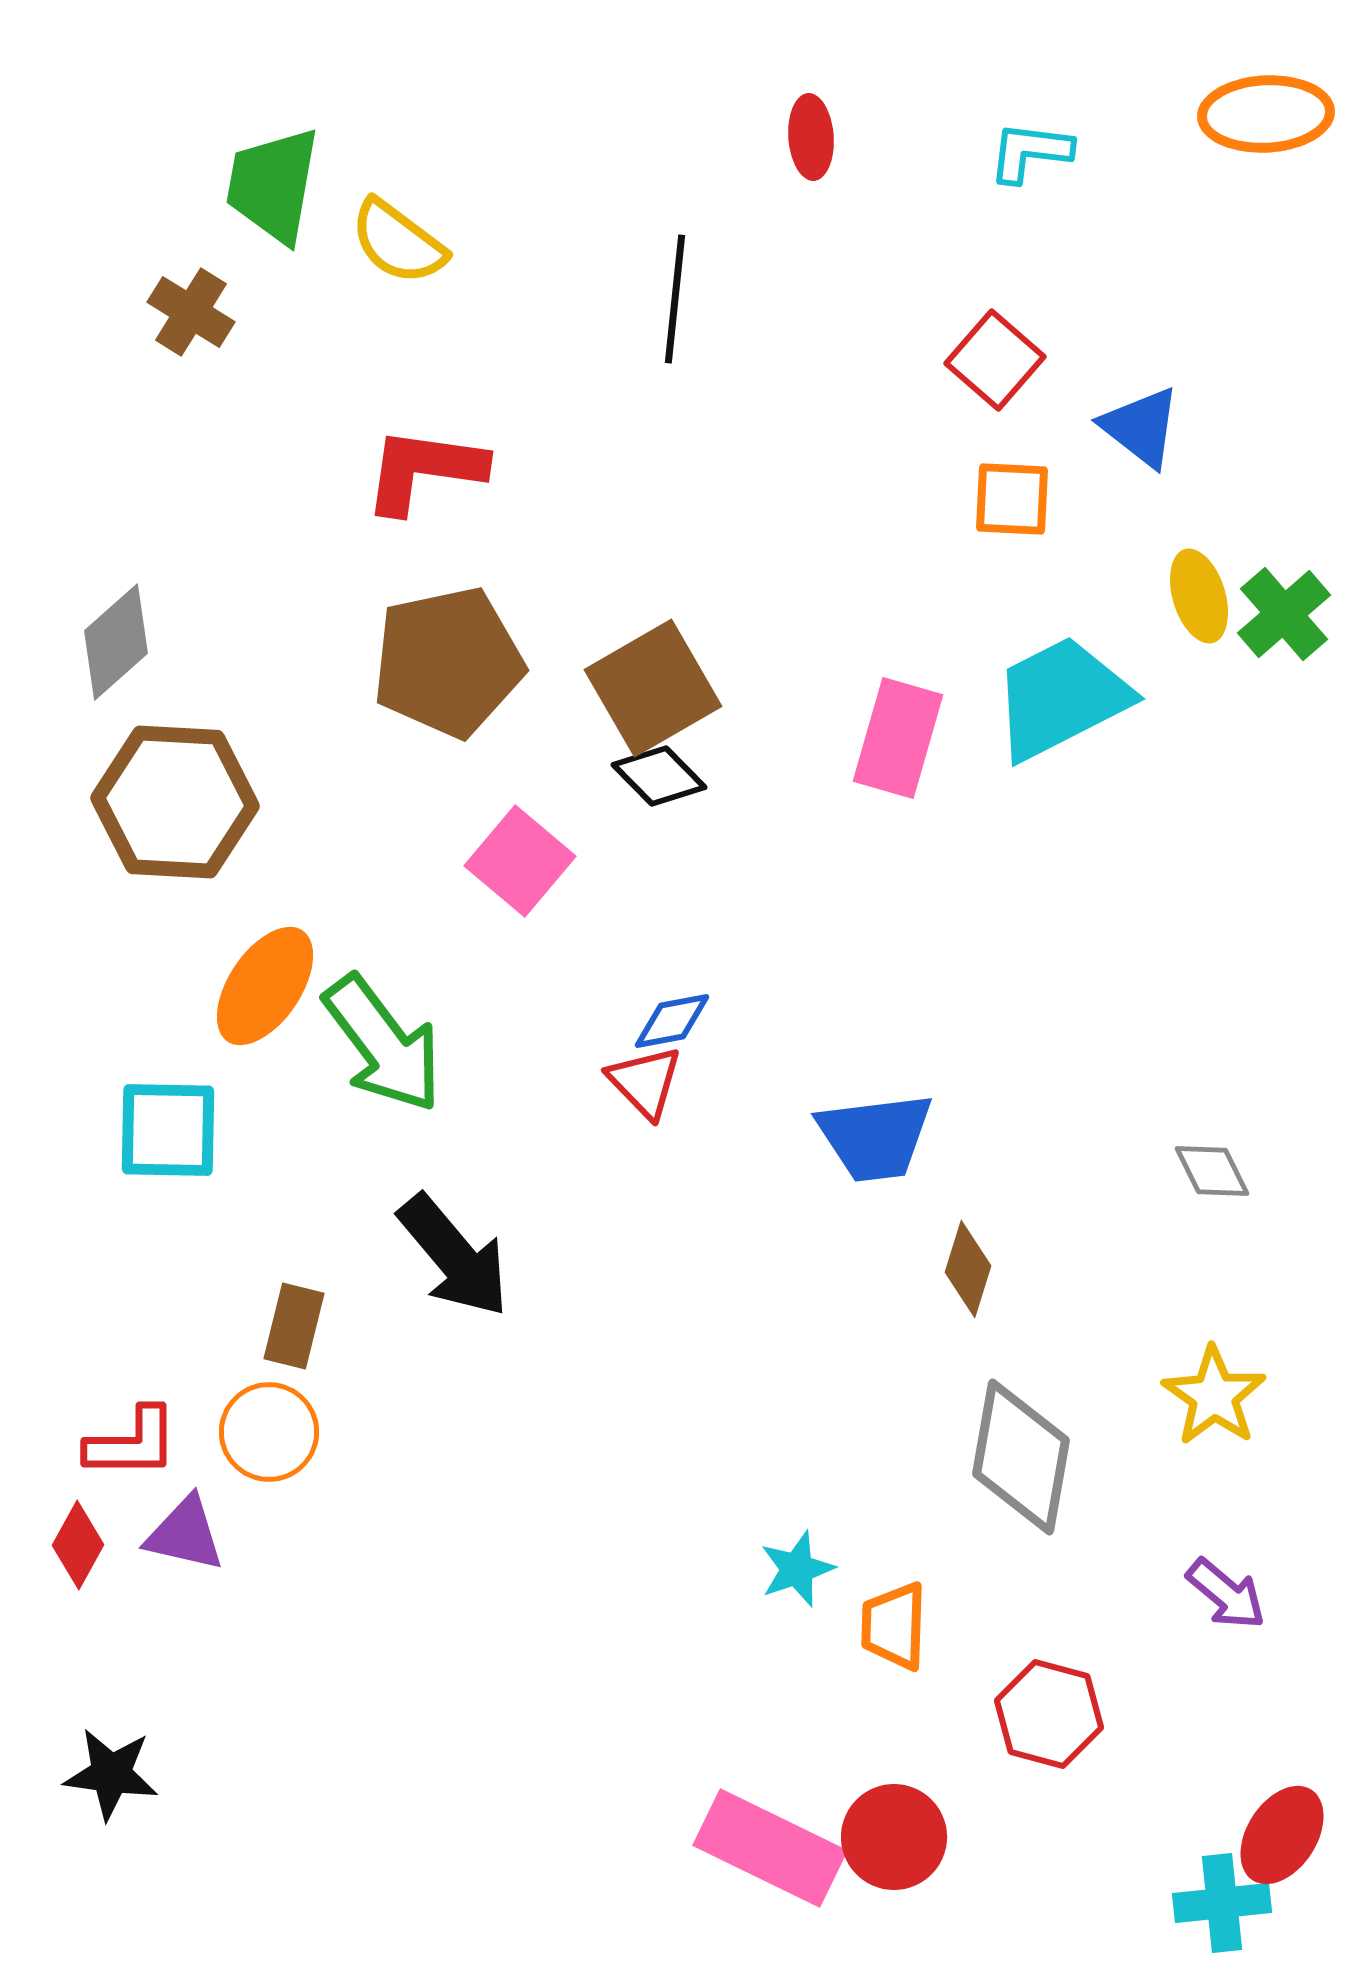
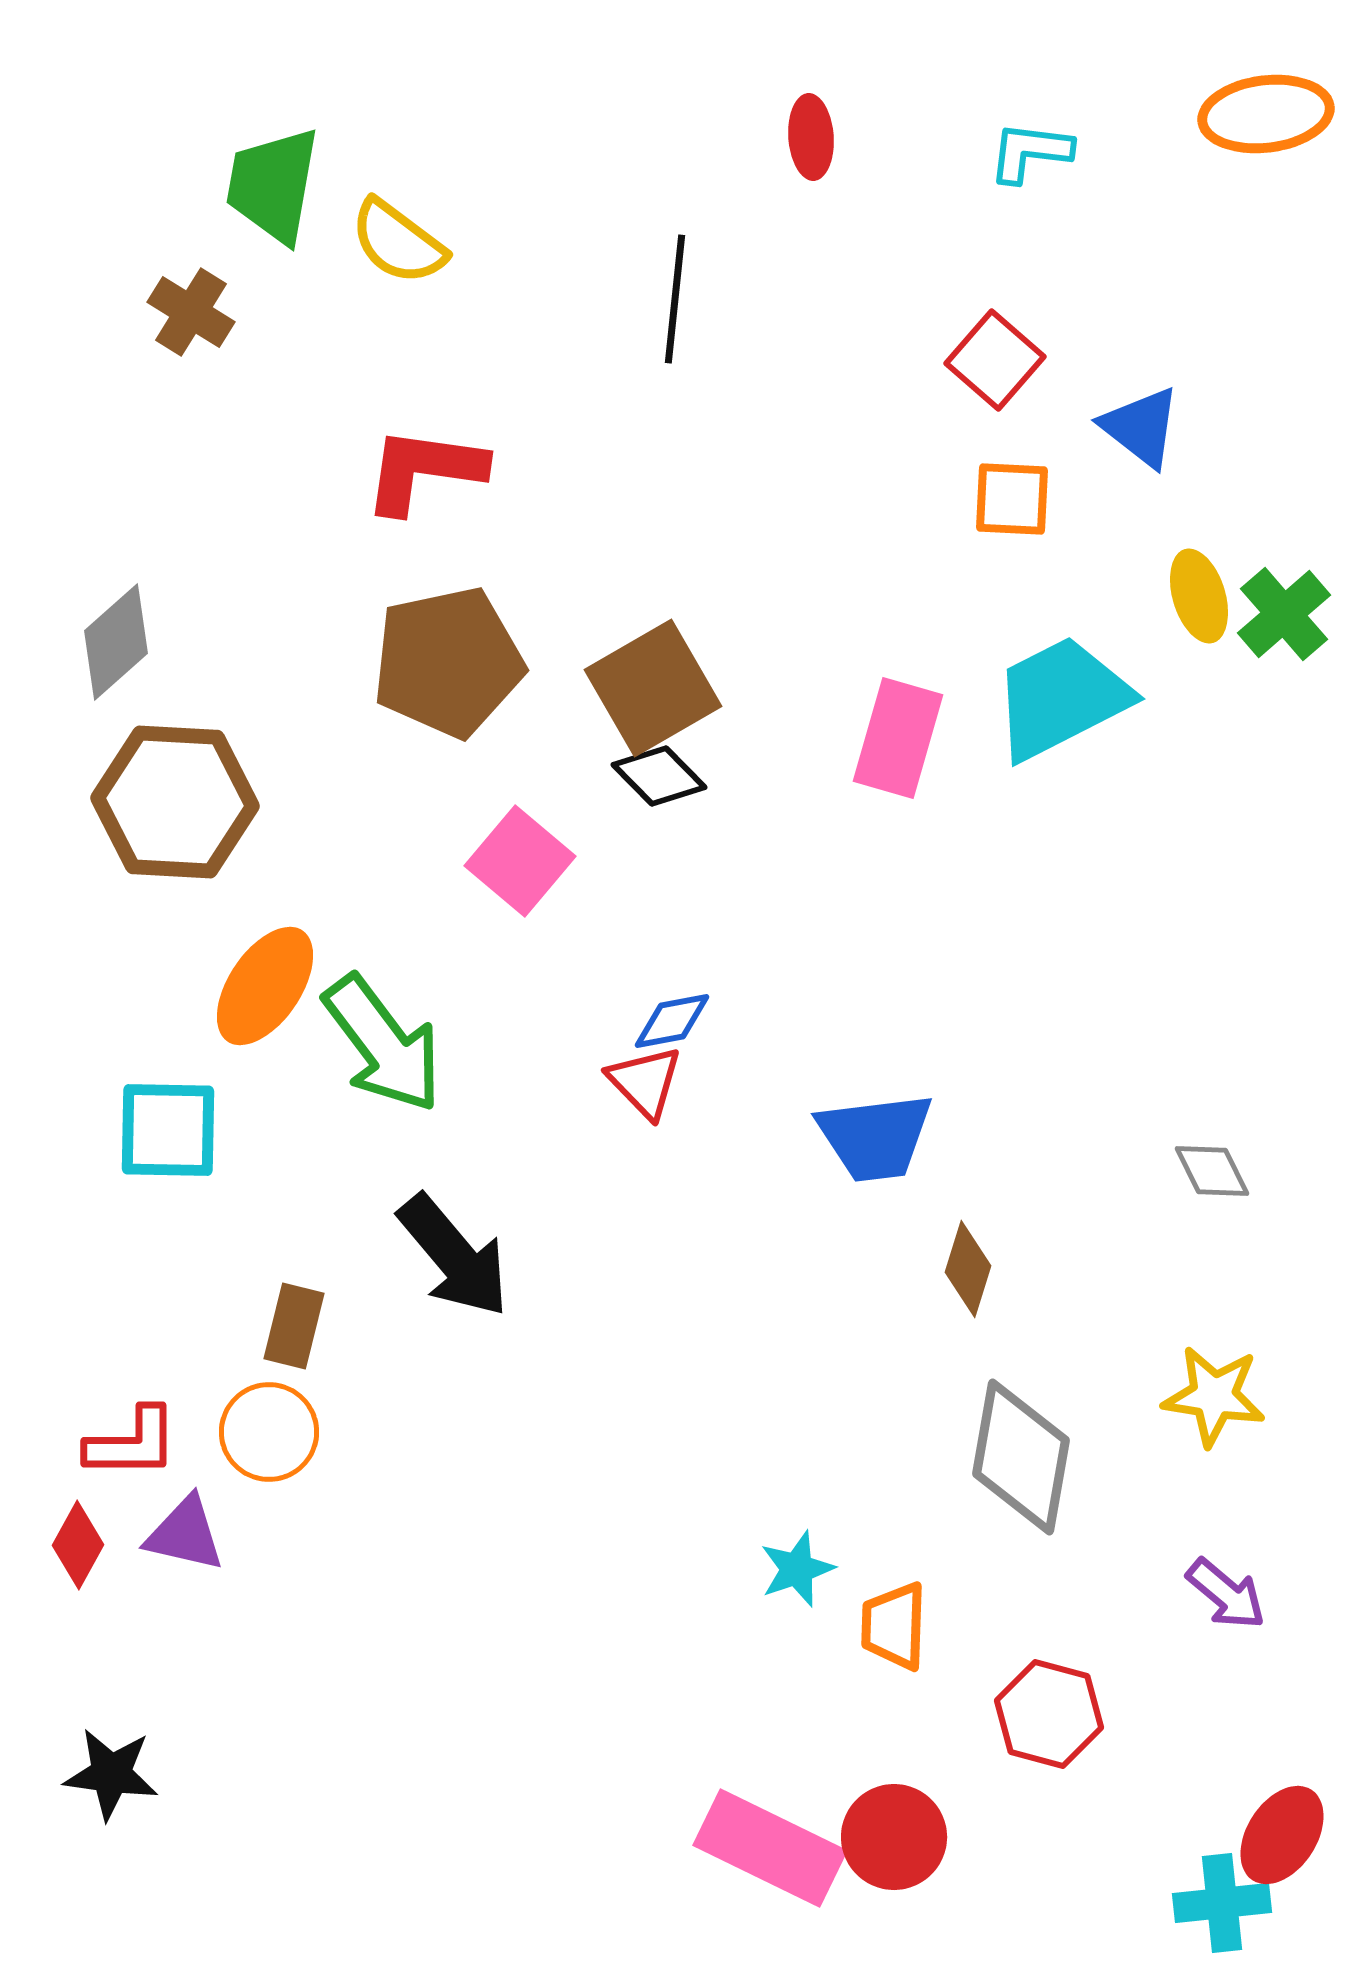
orange ellipse at (1266, 114): rotated 4 degrees counterclockwise
yellow star at (1214, 1396): rotated 26 degrees counterclockwise
